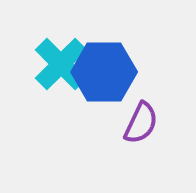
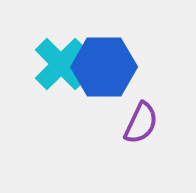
blue hexagon: moved 5 px up
